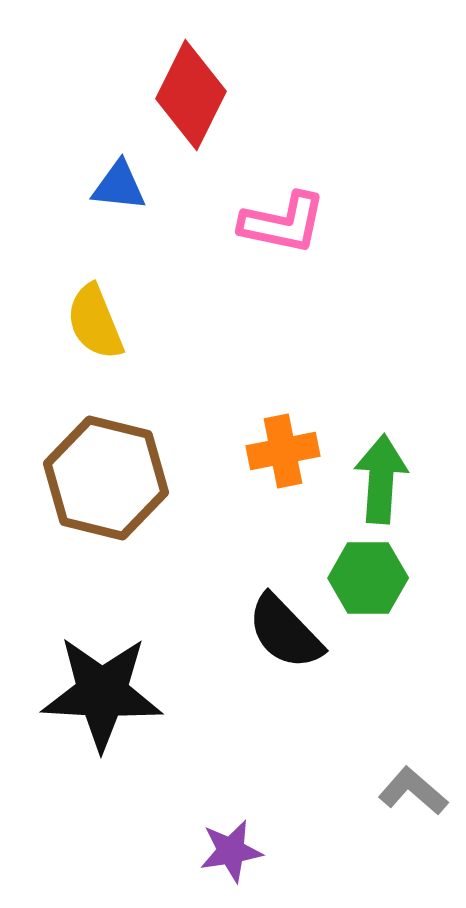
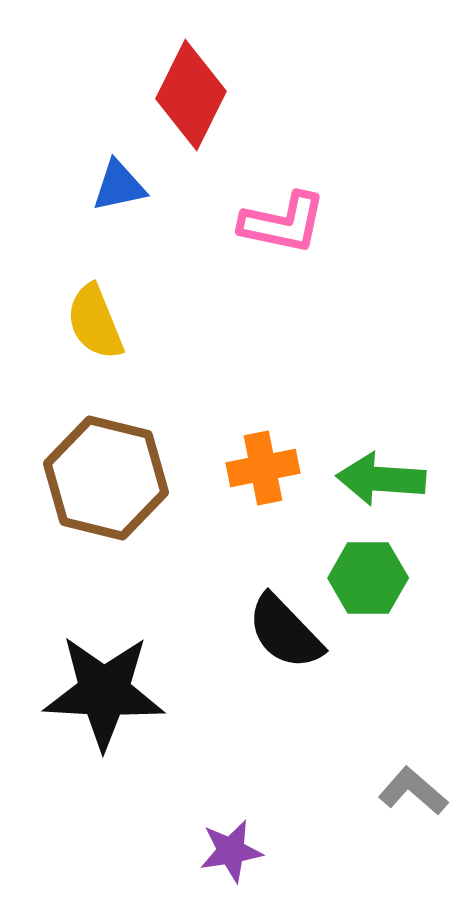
blue triangle: rotated 18 degrees counterclockwise
orange cross: moved 20 px left, 17 px down
green arrow: rotated 90 degrees counterclockwise
black star: moved 2 px right, 1 px up
